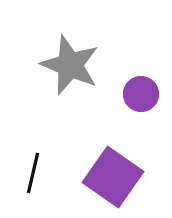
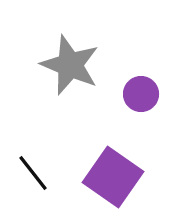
black line: rotated 51 degrees counterclockwise
